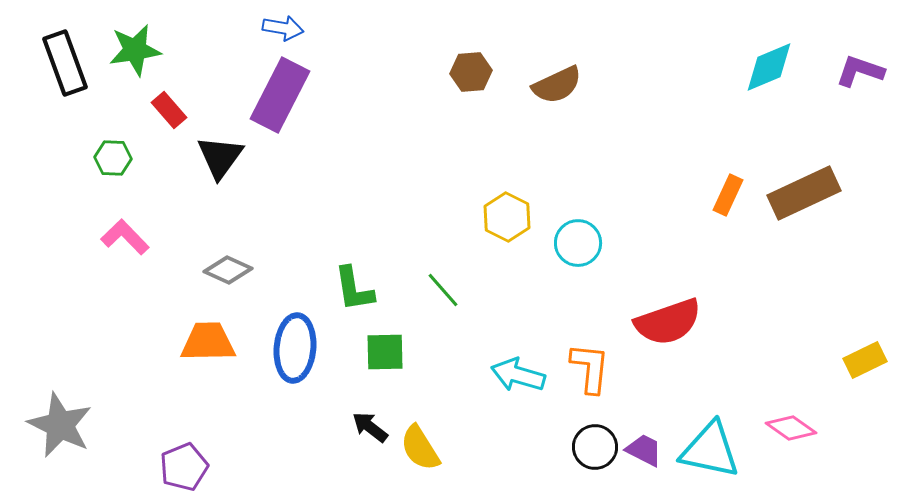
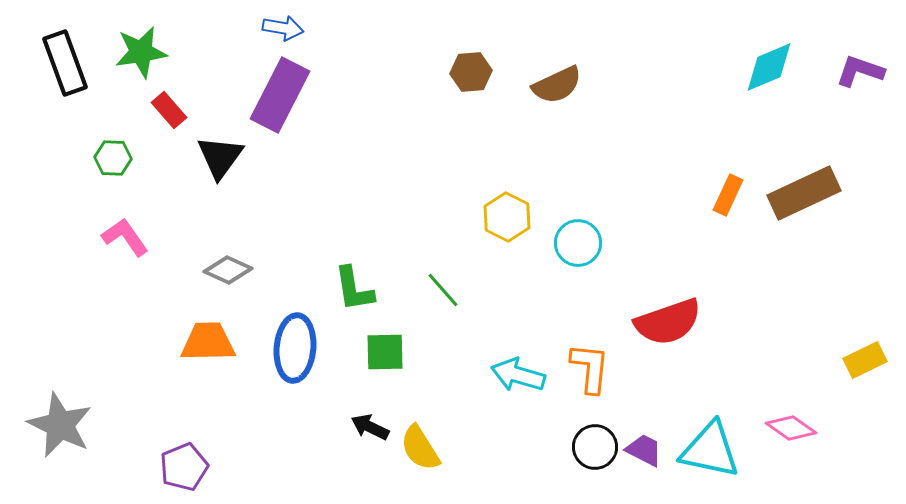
green star: moved 6 px right, 2 px down
pink L-shape: rotated 9 degrees clockwise
black arrow: rotated 12 degrees counterclockwise
